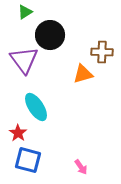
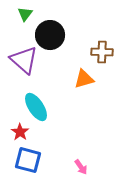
green triangle: moved 2 px down; rotated 21 degrees counterclockwise
purple triangle: rotated 12 degrees counterclockwise
orange triangle: moved 1 px right, 5 px down
red star: moved 2 px right, 1 px up
